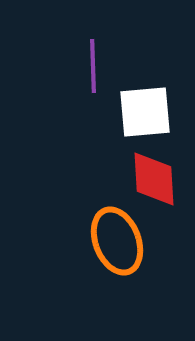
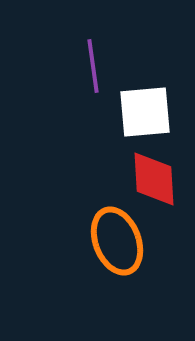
purple line: rotated 6 degrees counterclockwise
